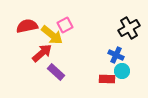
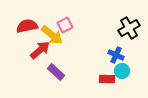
red arrow: moved 2 px left, 3 px up
